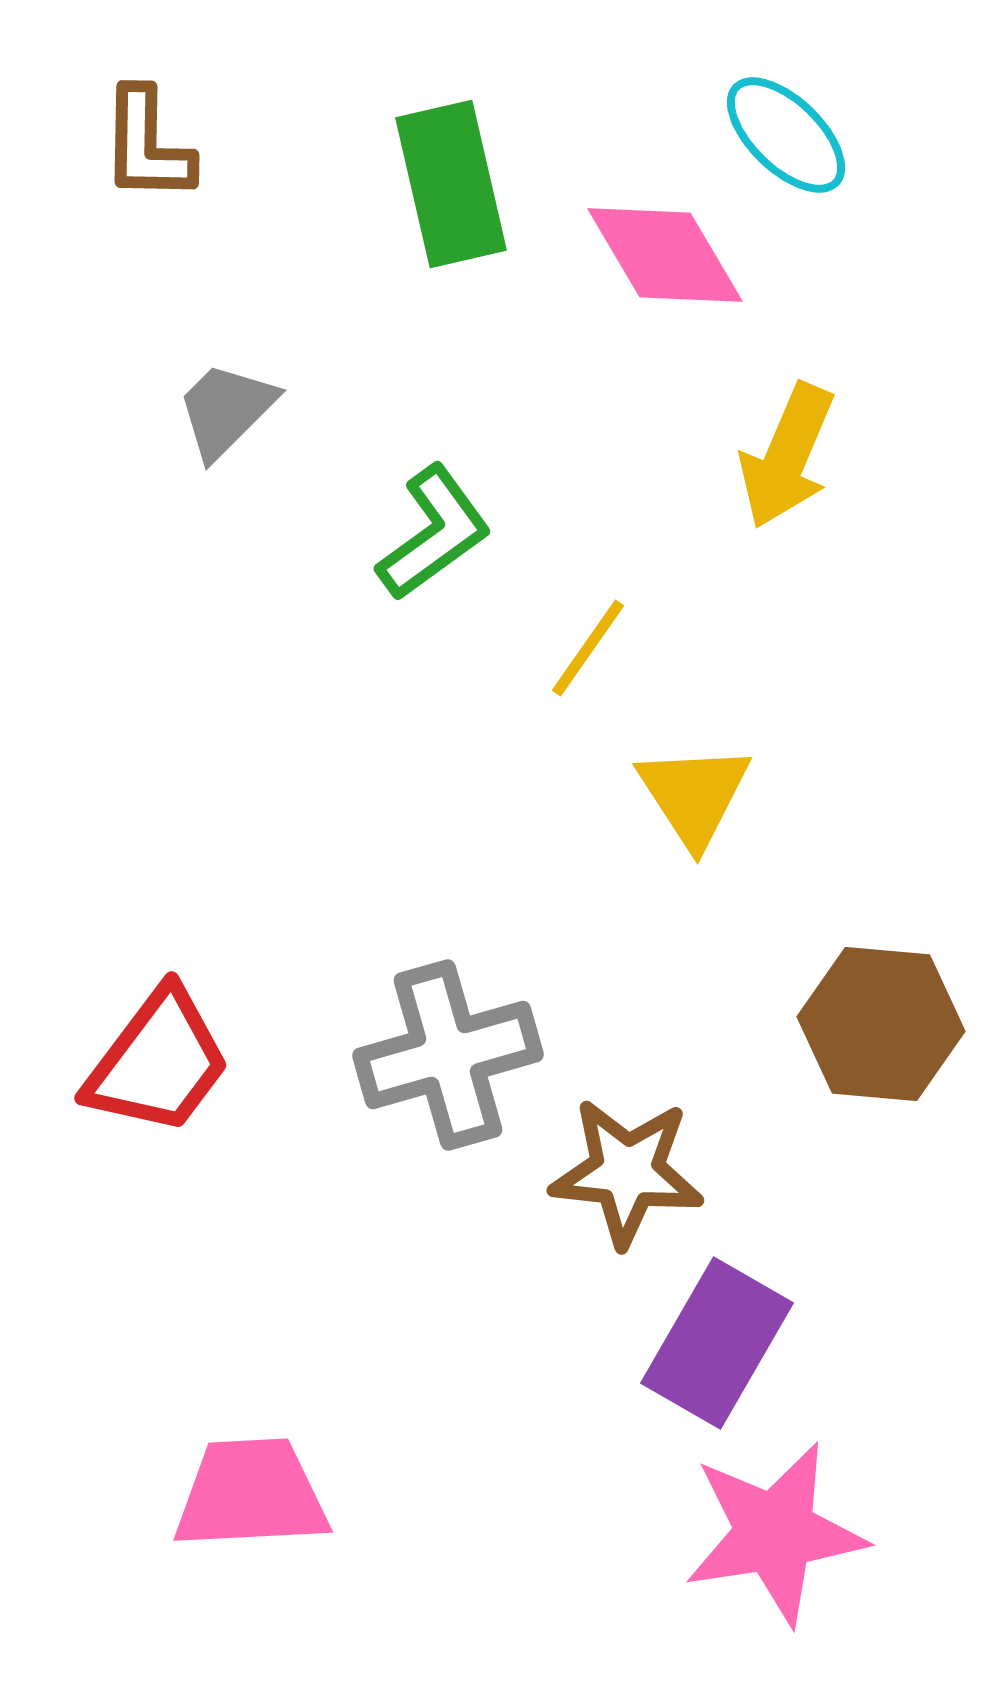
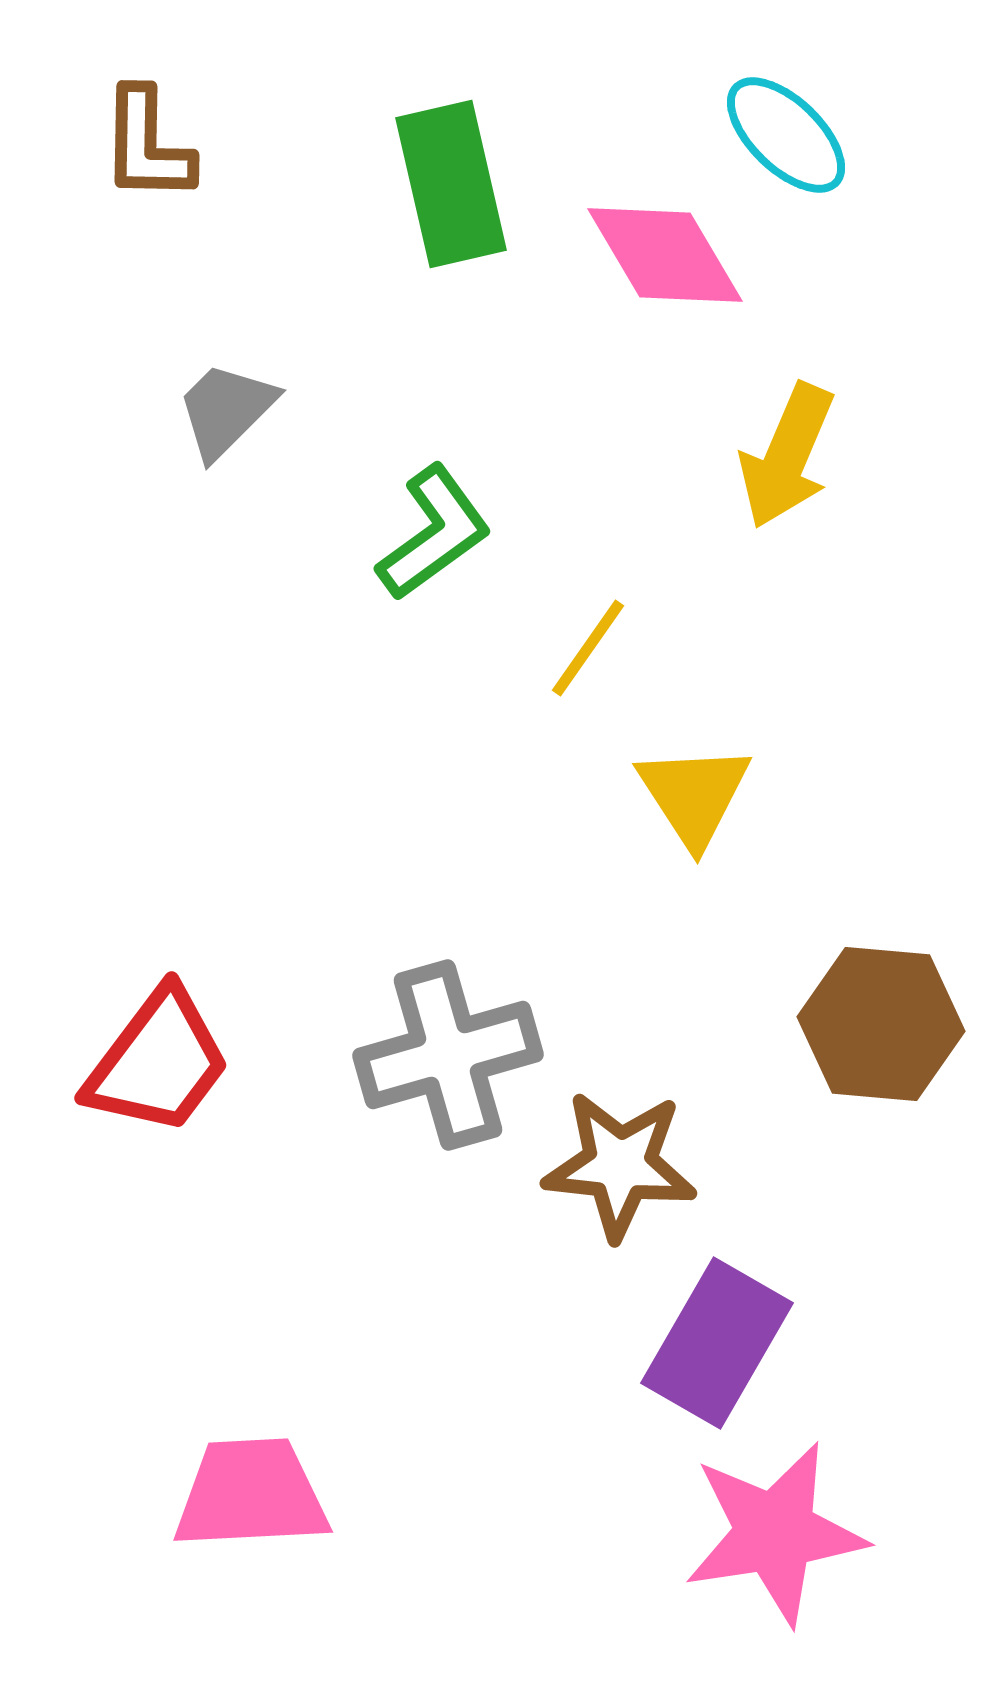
brown star: moved 7 px left, 7 px up
